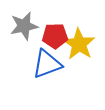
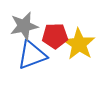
blue triangle: moved 15 px left, 9 px up
